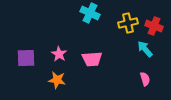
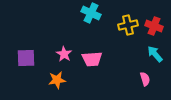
cyan cross: moved 1 px right
yellow cross: moved 2 px down
cyan arrow: moved 10 px right, 5 px down
pink star: moved 5 px right
orange star: rotated 18 degrees counterclockwise
